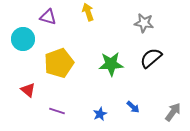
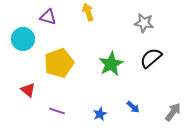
green star: rotated 25 degrees counterclockwise
